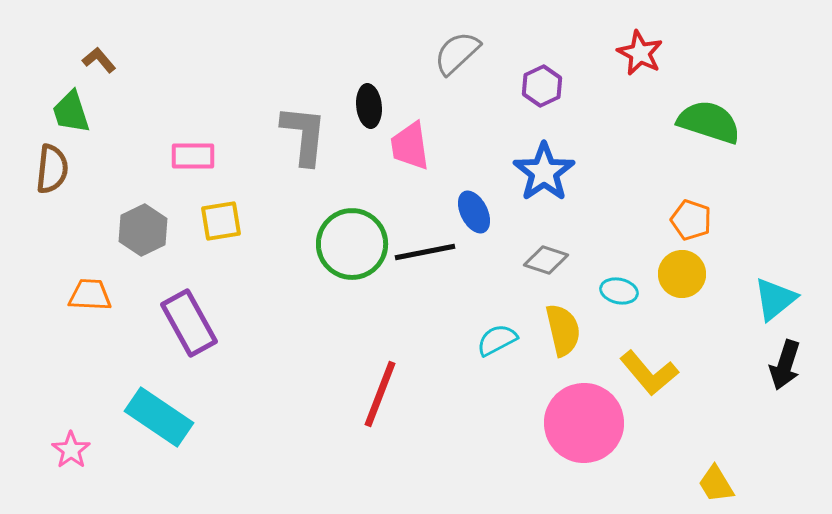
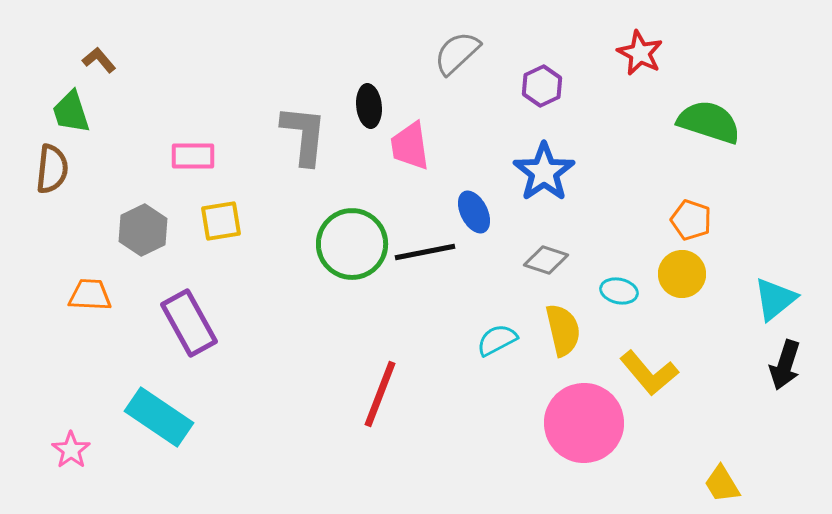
yellow trapezoid: moved 6 px right
